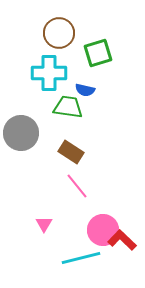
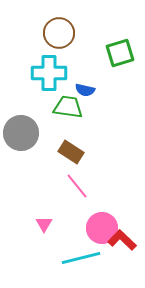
green square: moved 22 px right
pink circle: moved 1 px left, 2 px up
